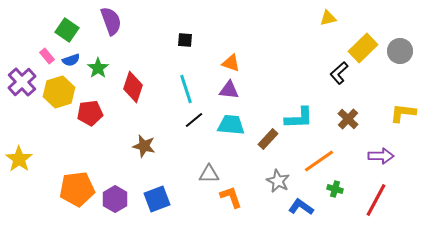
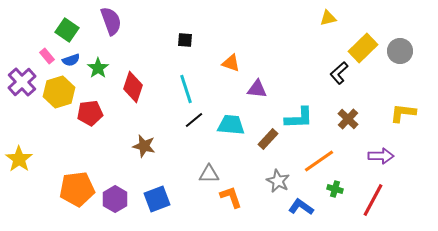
purple triangle: moved 28 px right, 1 px up
red line: moved 3 px left
